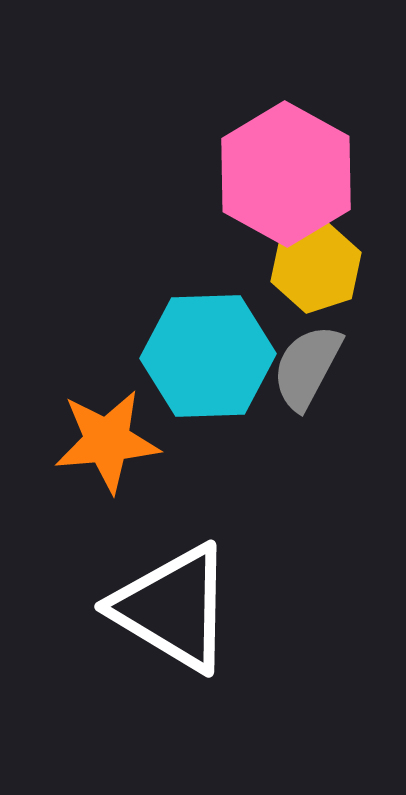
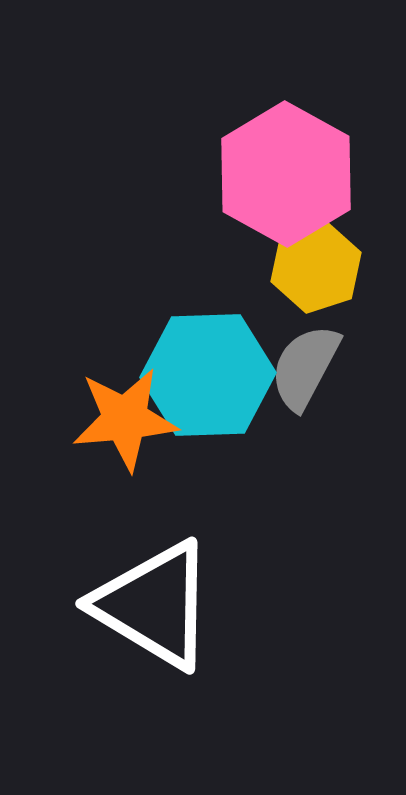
cyan hexagon: moved 19 px down
gray semicircle: moved 2 px left
orange star: moved 18 px right, 22 px up
white triangle: moved 19 px left, 3 px up
